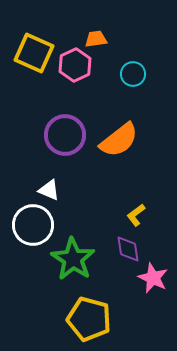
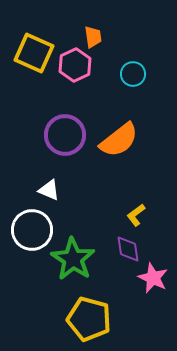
orange trapezoid: moved 3 px left, 2 px up; rotated 90 degrees clockwise
white circle: moved 1 px left, 5 px down
